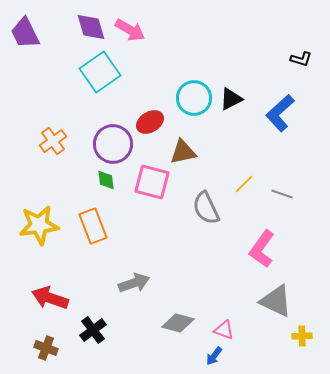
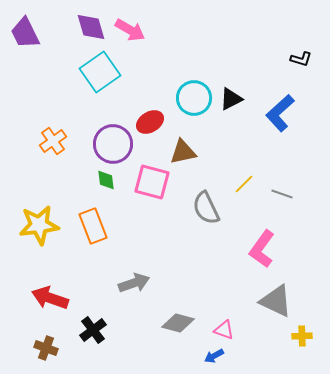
blue arrow: rotated 24 degrees clockwise
